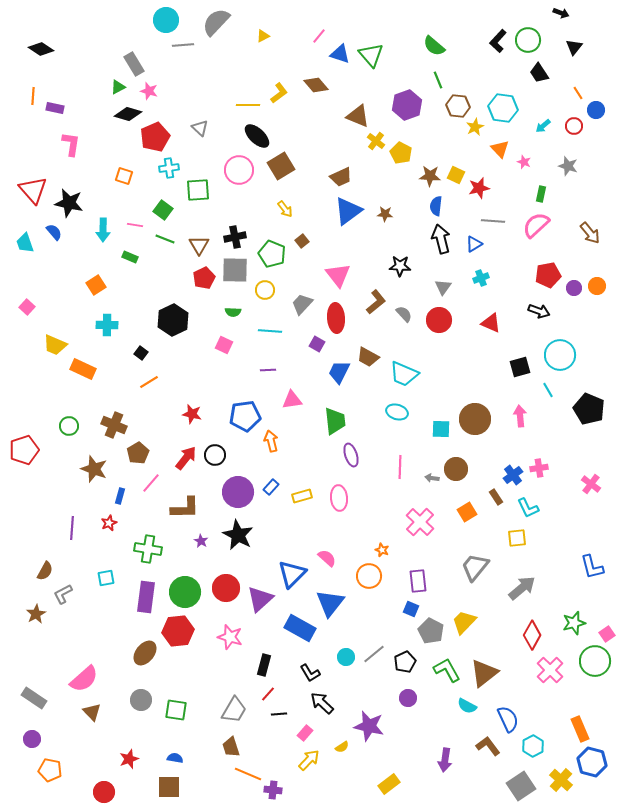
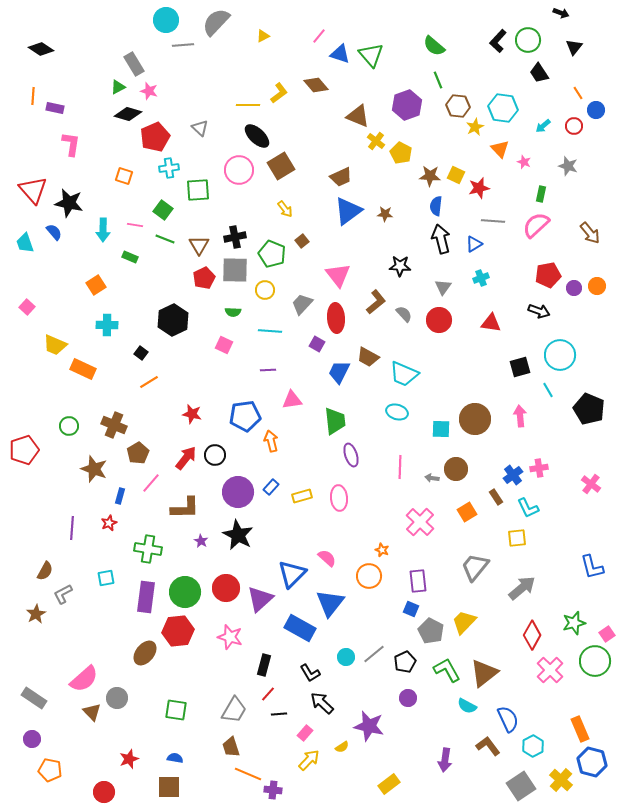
red triangle at (491, 323): rotated 15 degrees counterclockwise
gray circle at (141, 700): moved 24 px left, 2 px up
